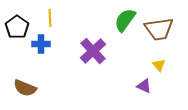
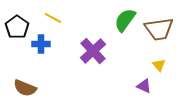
yellow line: moved 3 px right; rotated 60 degrees counterclockwise
